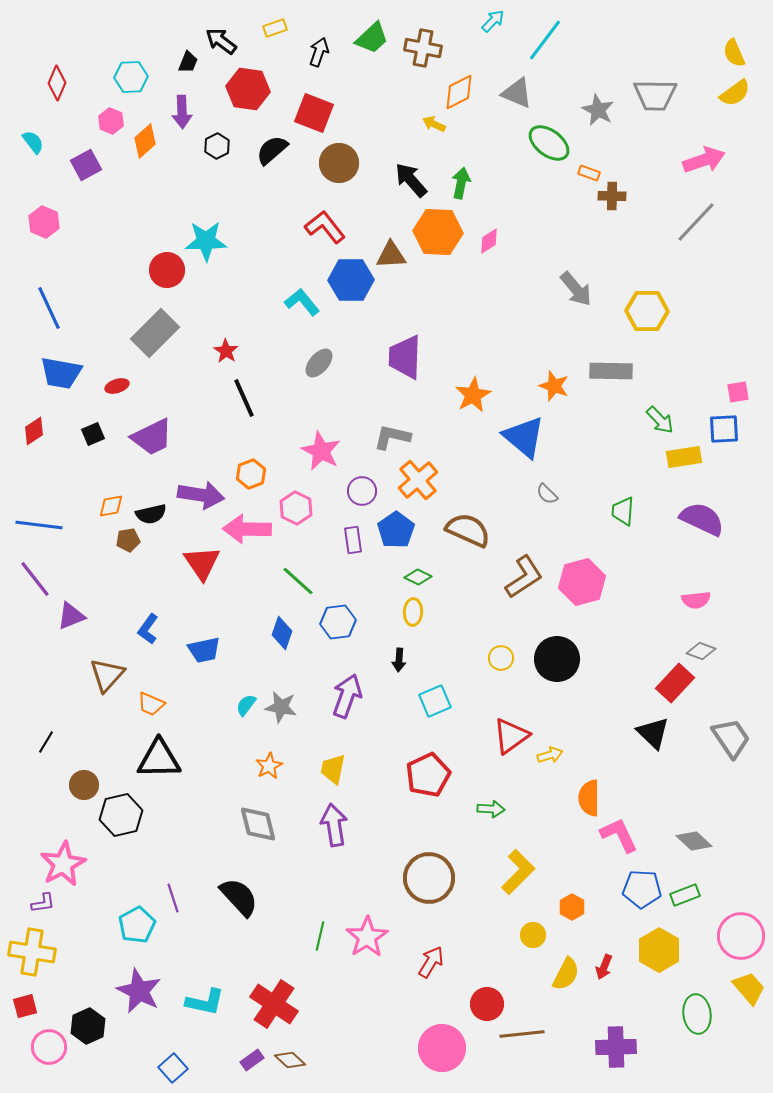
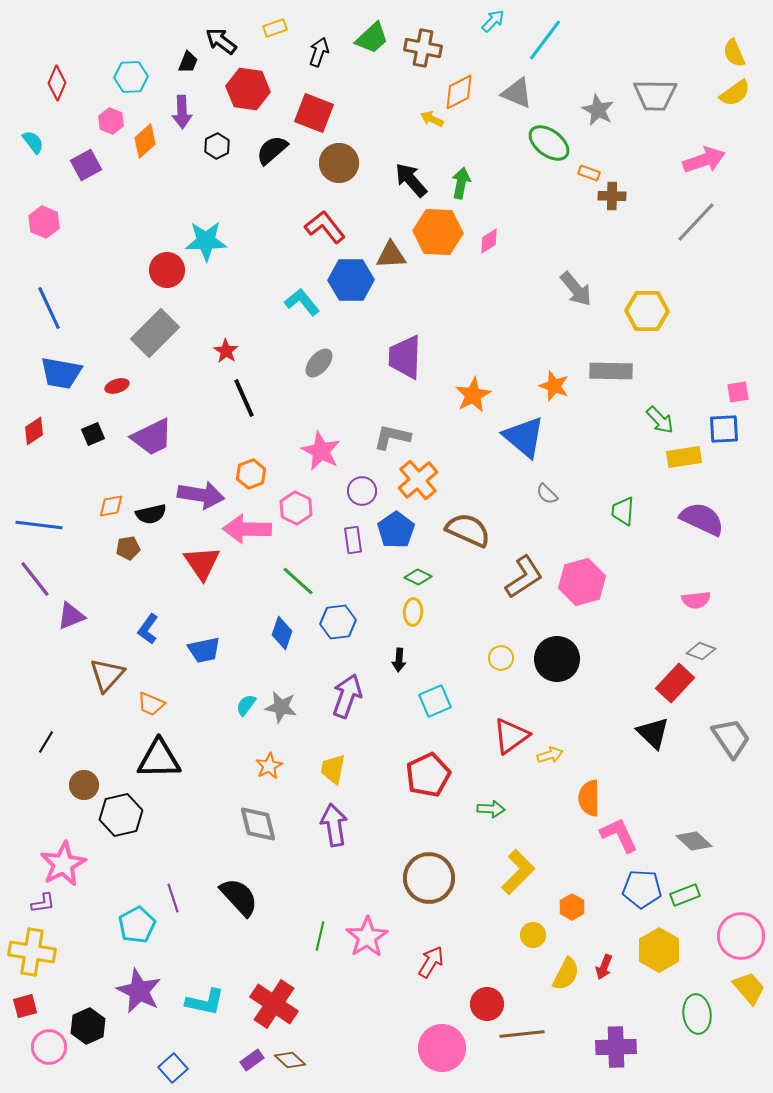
yellow arrow at (434, 124): moved 2 px left, 5 px up
brown pentagon at (128, 540): moved 8 px down
